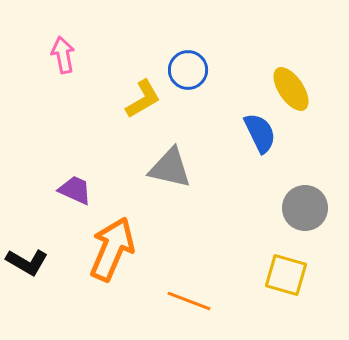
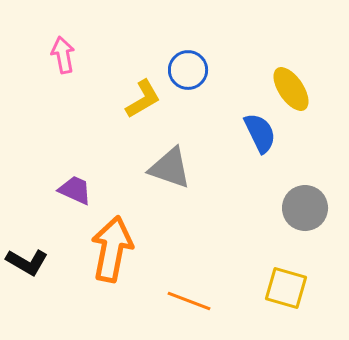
gray triangle: rotated 6 degrees clockwise
orange arrow: rotated 12 degrees counterclockwise
yellow square: moved 13 px down
